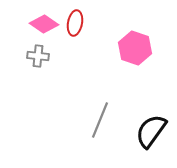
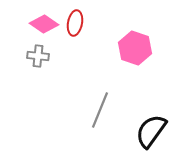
gray line: moved 10 px up
